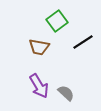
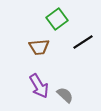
green square: moved 2 px up
brown trapezoid: rotated 15 degrees counterclockwise
gray semicircle: moved 1 px left, 2 px down
